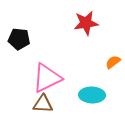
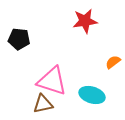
red star: moved 1 px left, 2 px up
pink triangle: moved 5 px right, 3 px down; rotated 44 degrees clockwise
cyan ellipse: rotated 15 degrees clockwise
brown triangle: rotated 15 degrees counterclockwise
